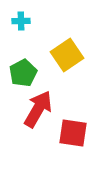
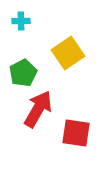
yellow square: moved 1 px right, 2 px up
red square: moved 3 px right
